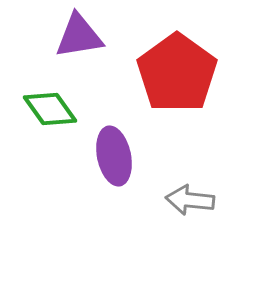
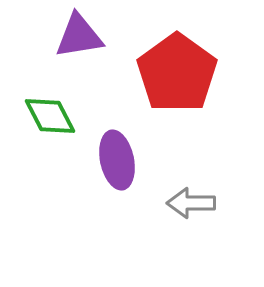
green diamond: moved 7 px down; rotated 8 degrees clockwise
purple ellipse: moved 3 px right, 4 px down
gray arrow: moved 1 px right, 3 px down; rotated 6 degrees counterclockwise
